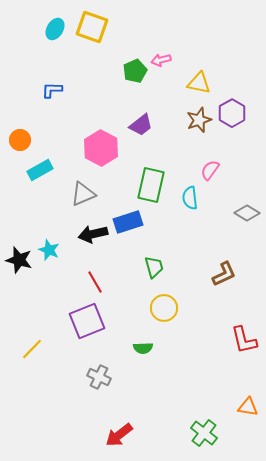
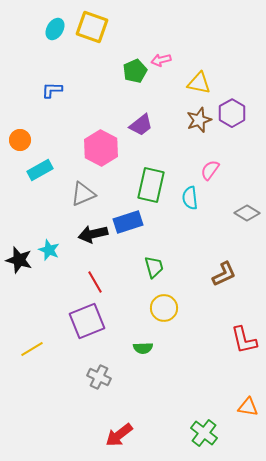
yellow line: rotated 15 degrees clockwise
